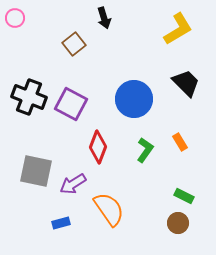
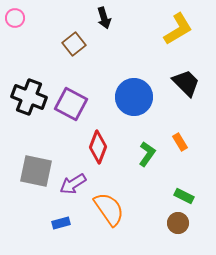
blue circle: moved 2 px up
green L-shape: moved 2 px right, 4 px down
